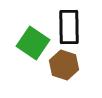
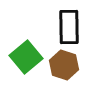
green square: moved 7 px left, 14 px down; rotated 16 degrees clockwise
